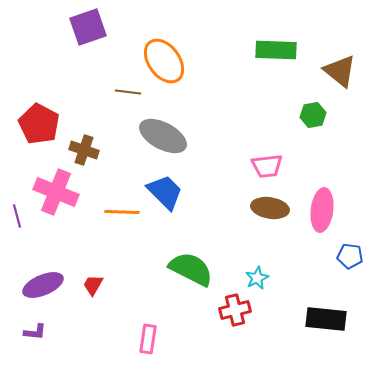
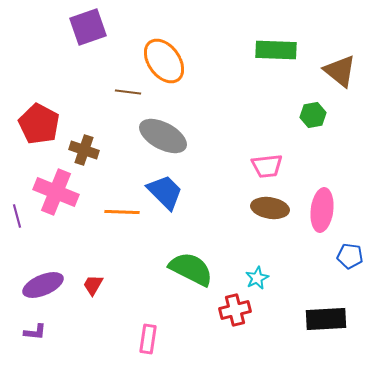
black rectangle: rotated 9 degrees counterclockwise
